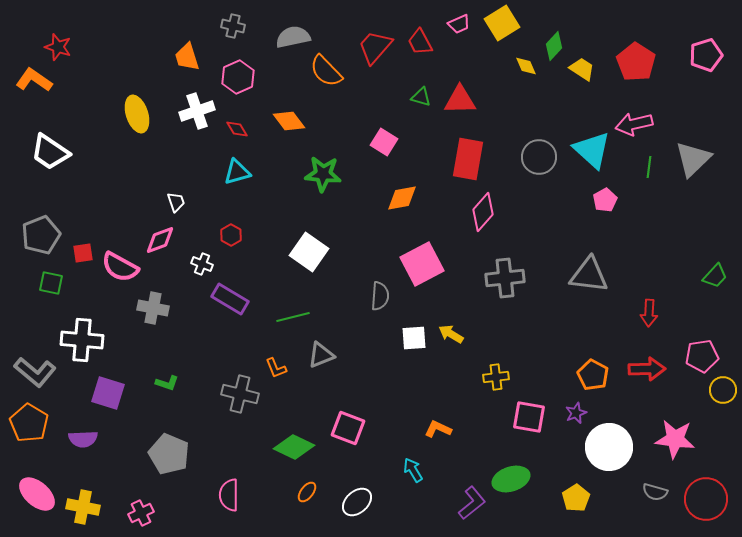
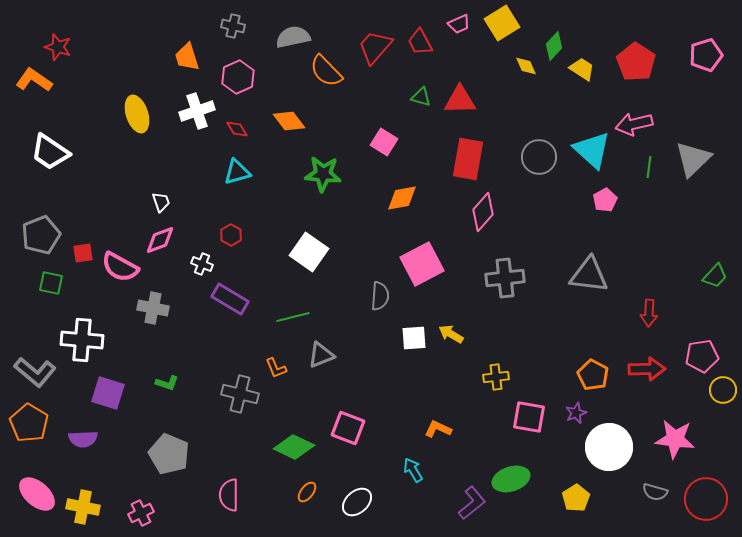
white trapezoid at (176, 202): moved 15 px left
